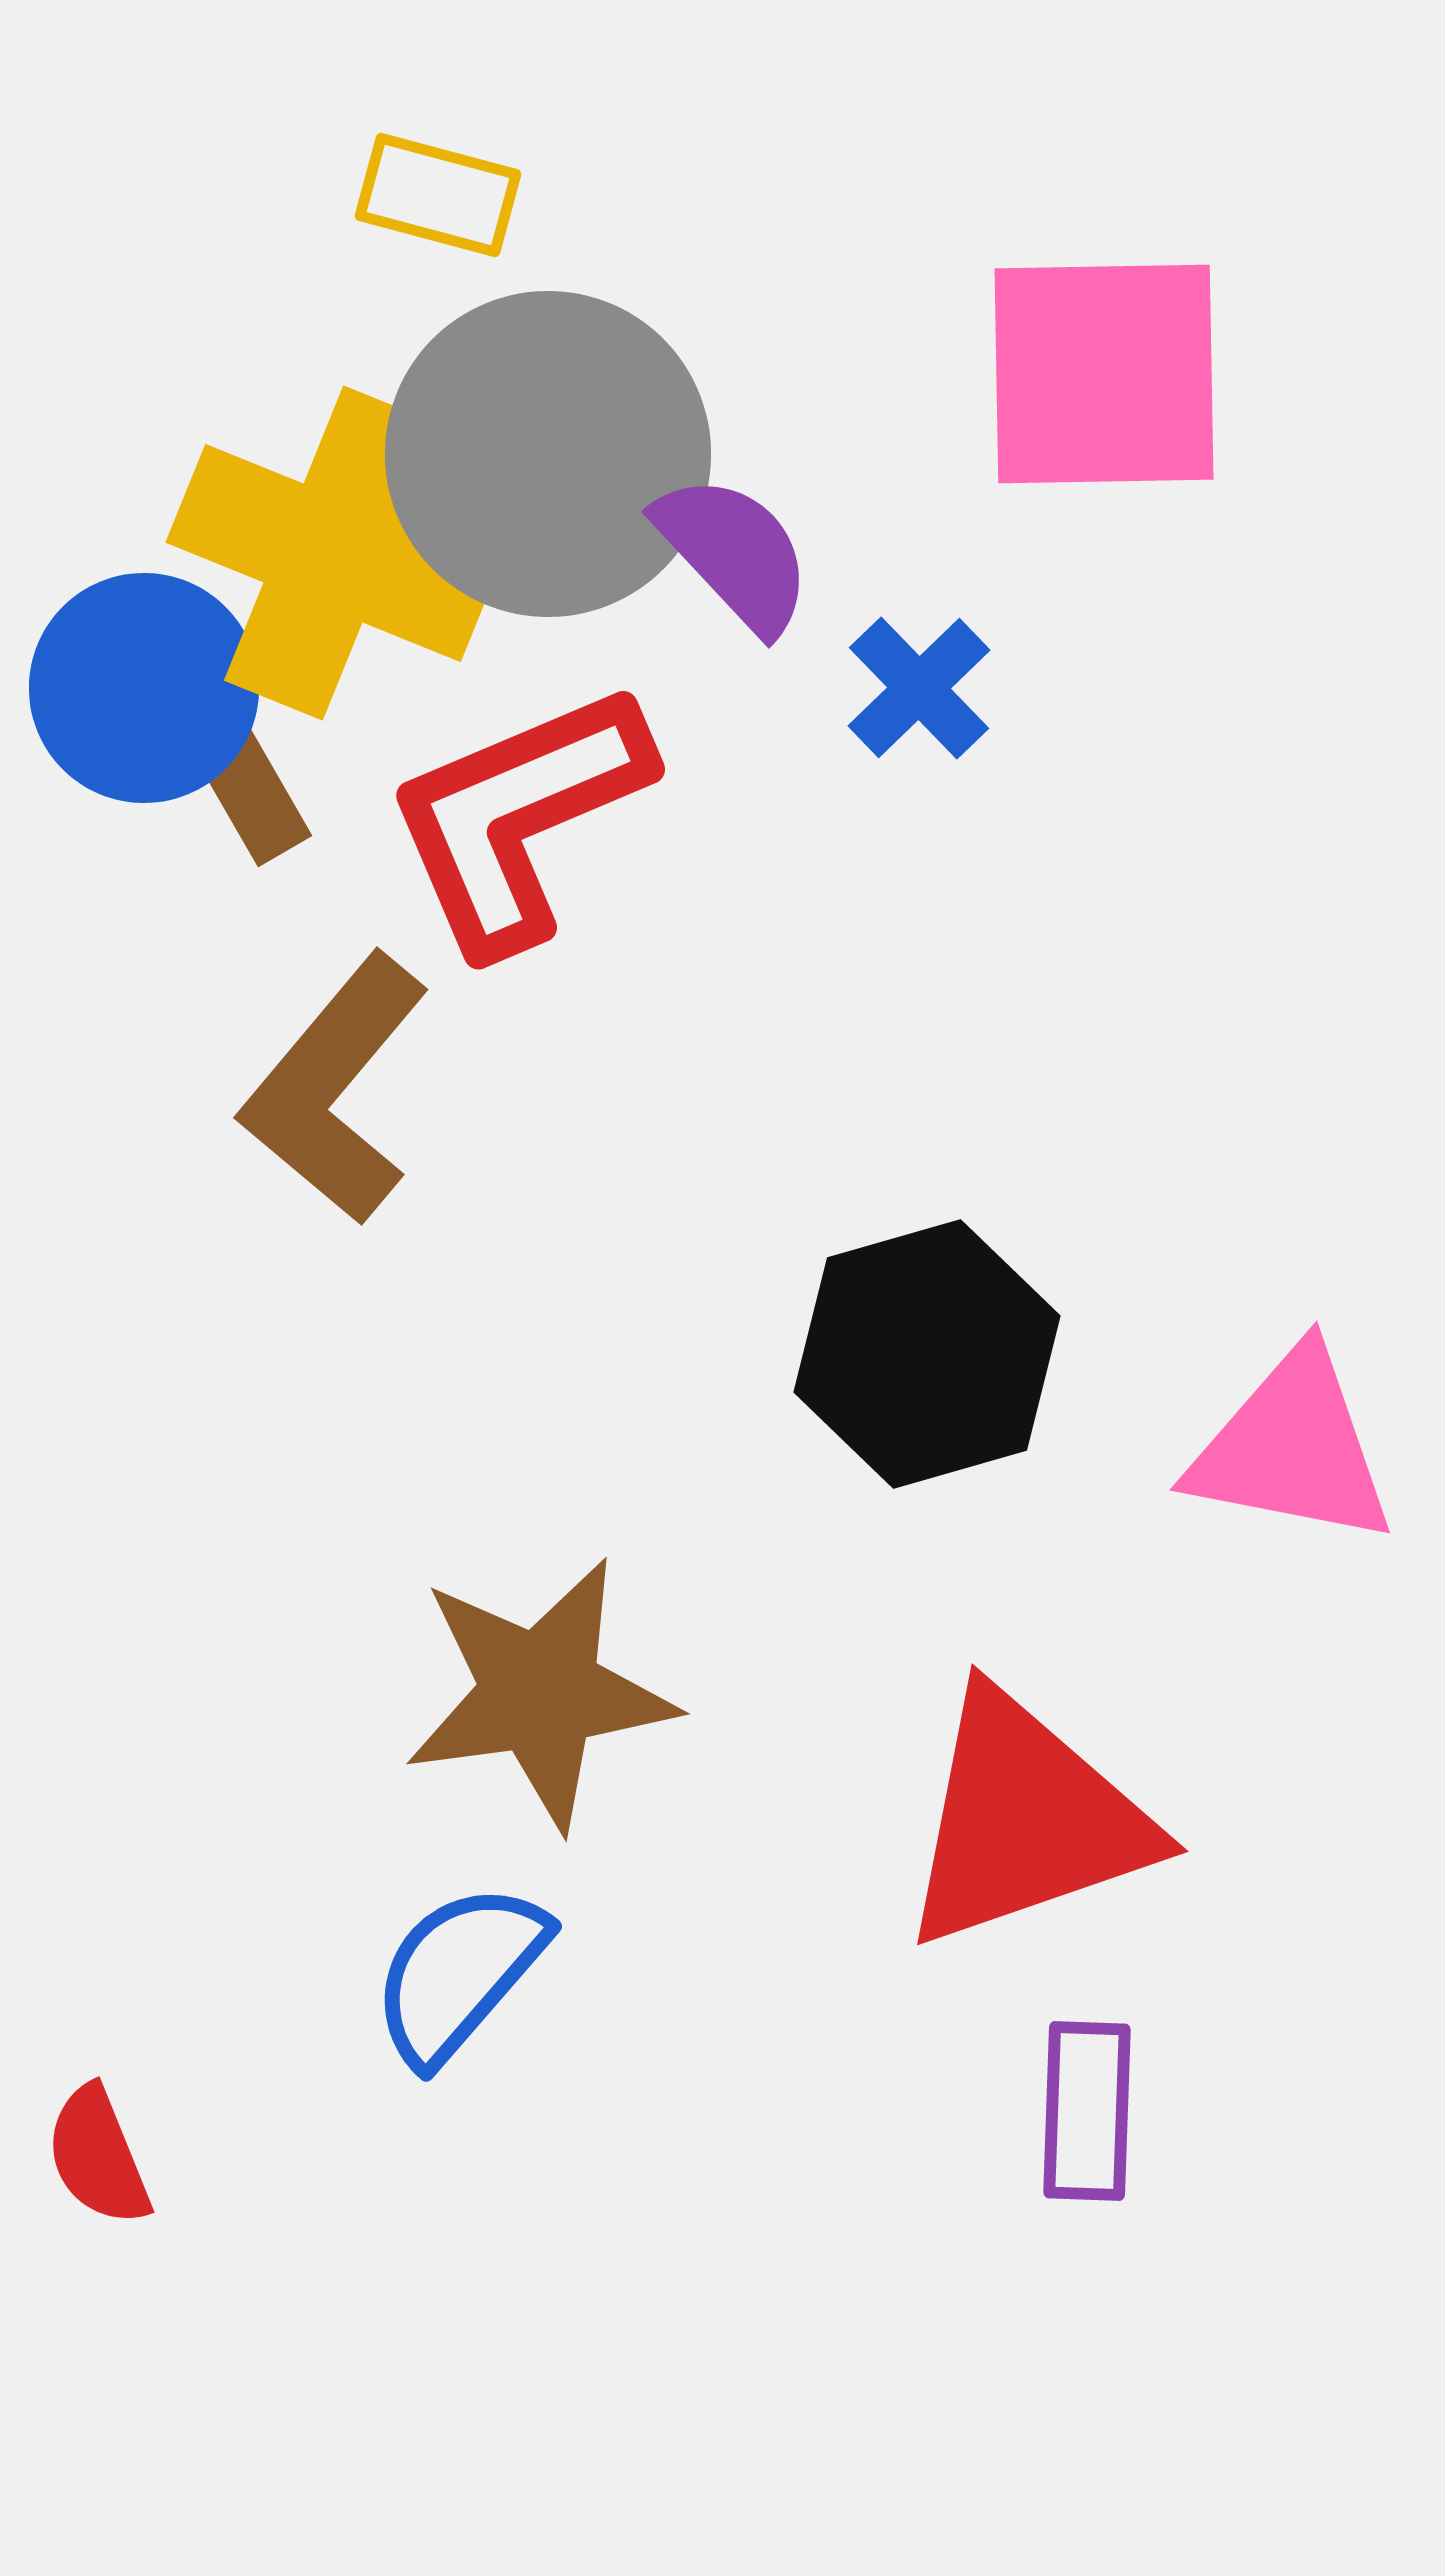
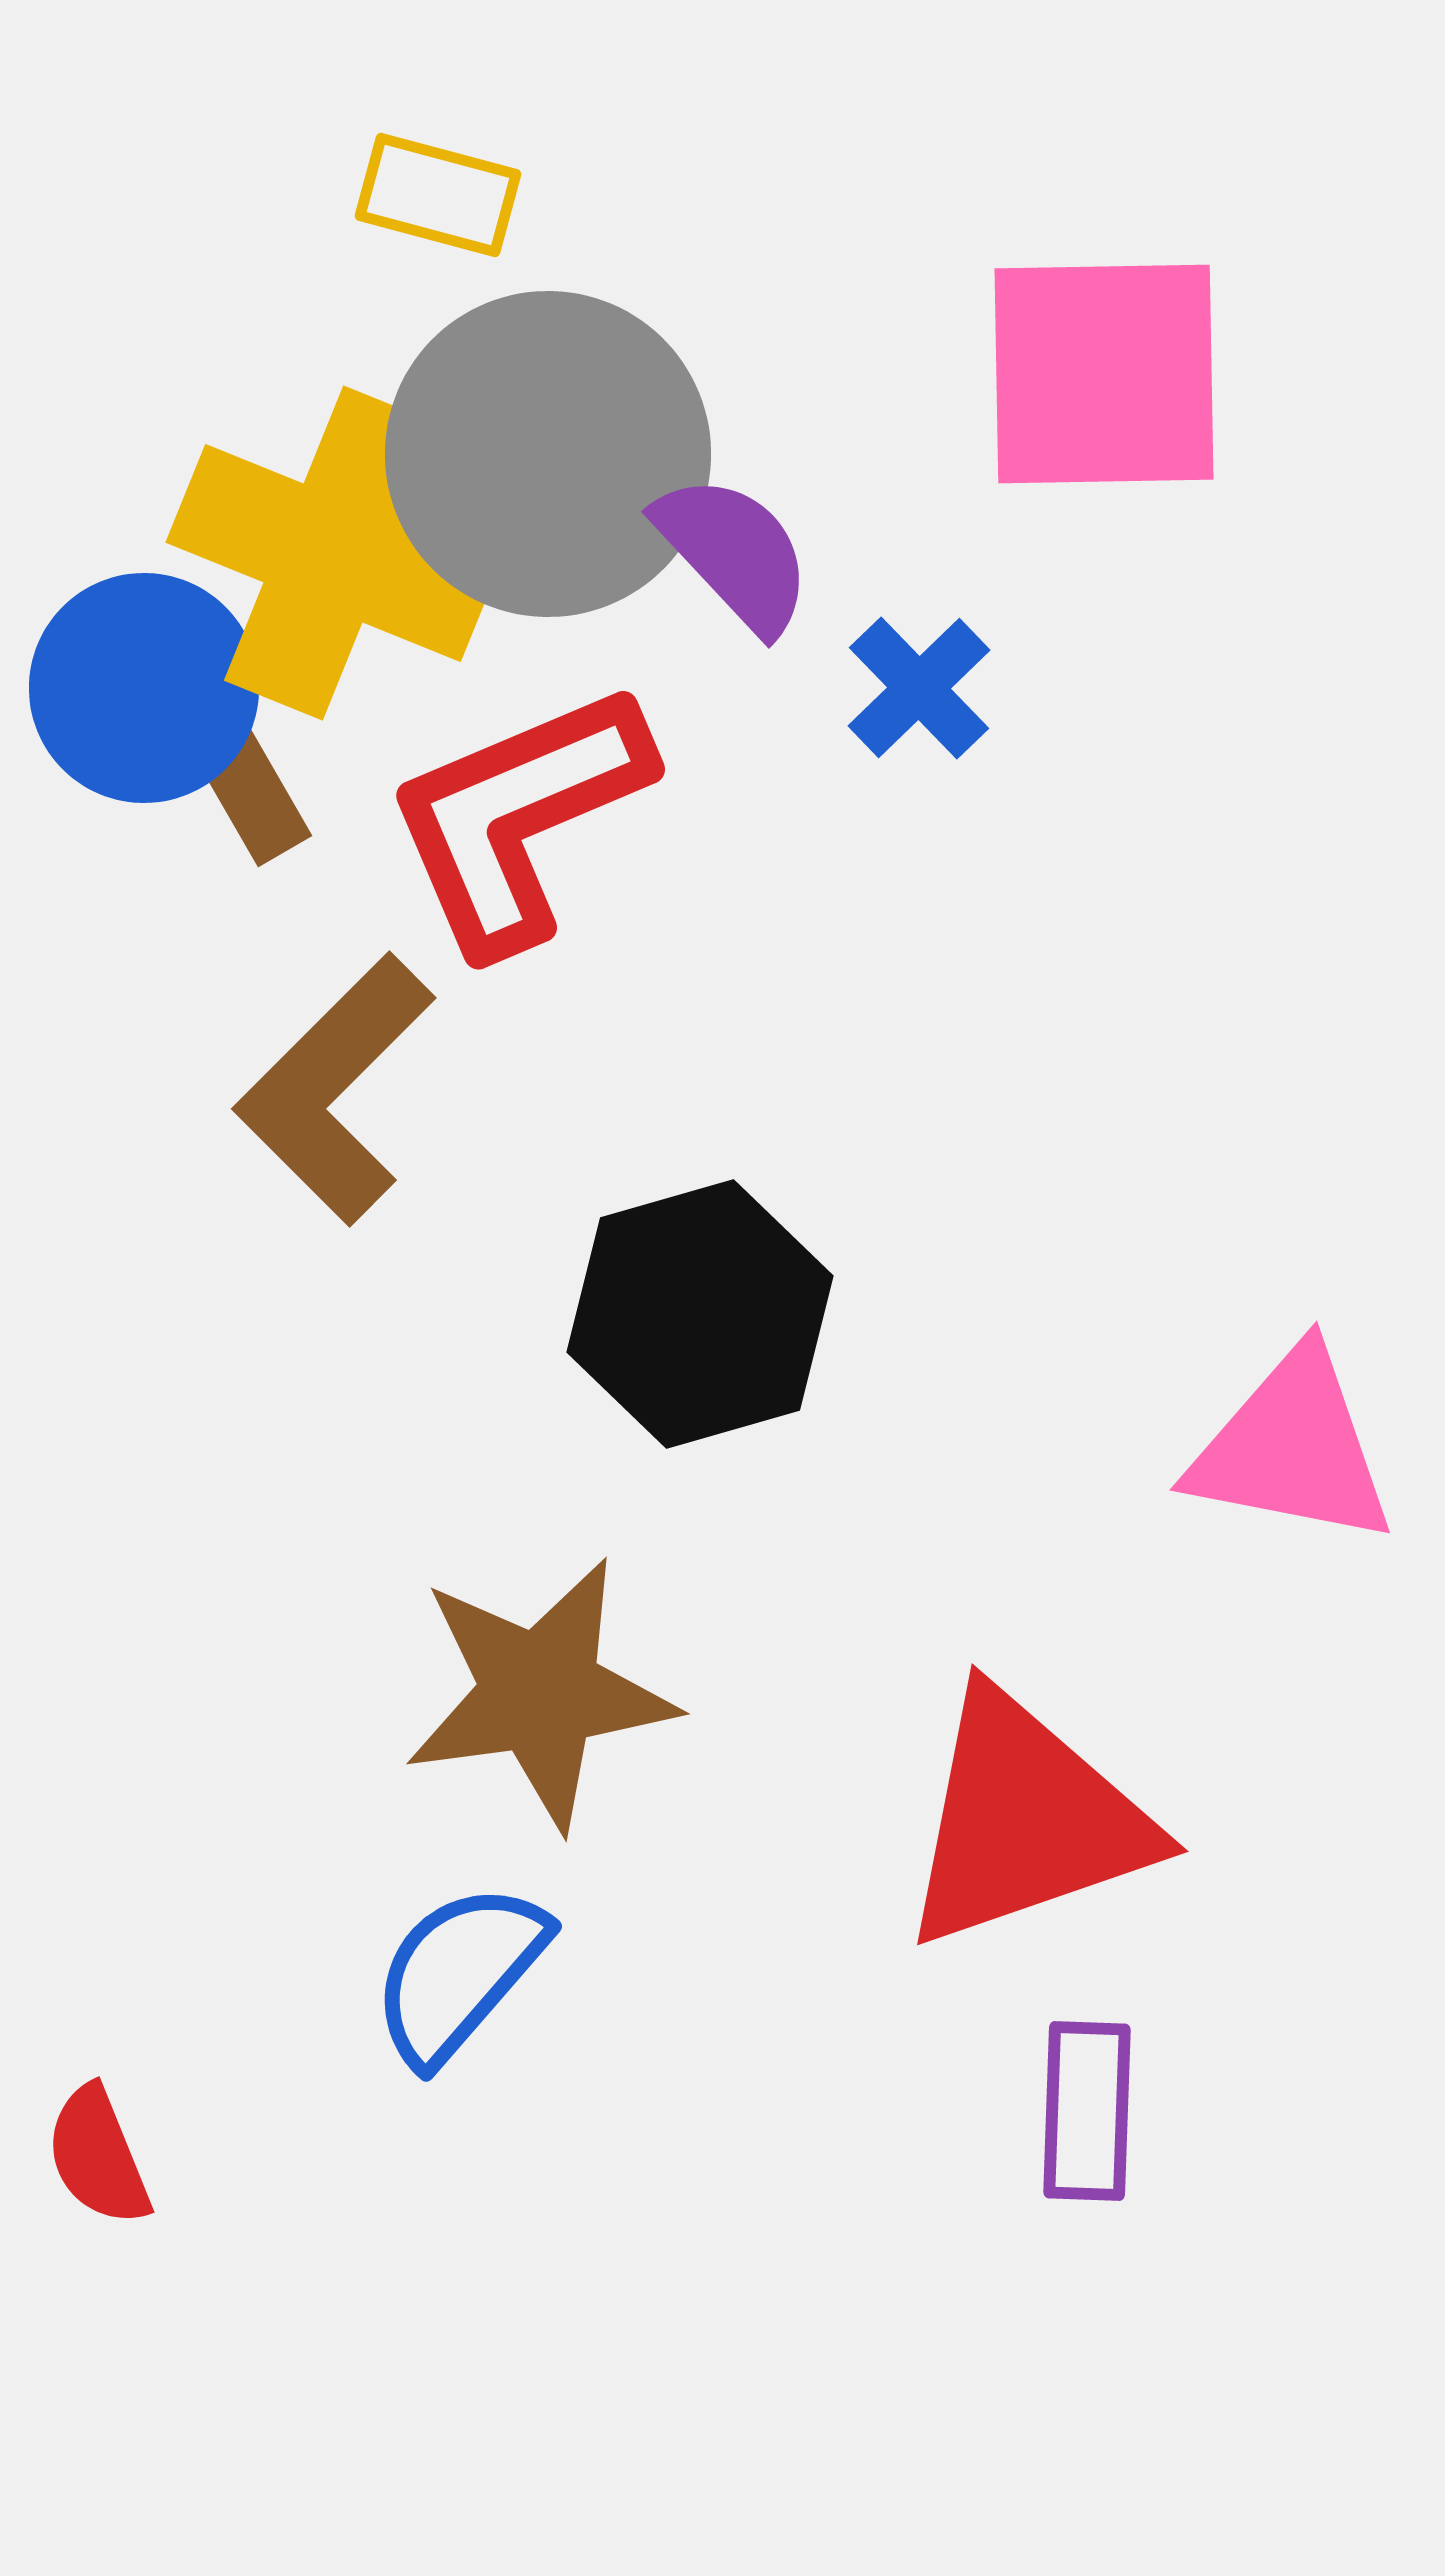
brown L-shape: rotated 5 degrees clockwise
black hexagon: moved 227 px left, 40 px up
